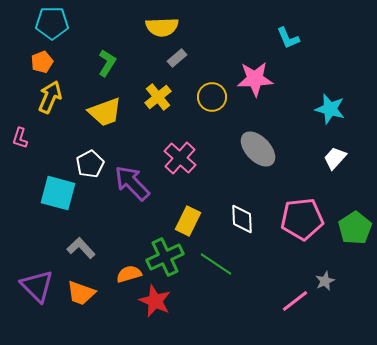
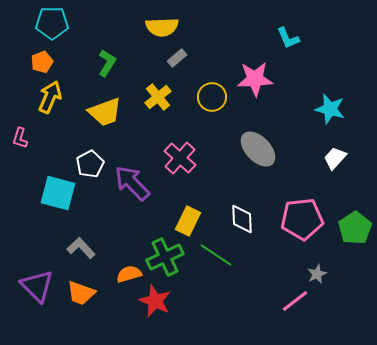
green line: moved 9 px up
gray star: moved 8 px left, 7 px up
